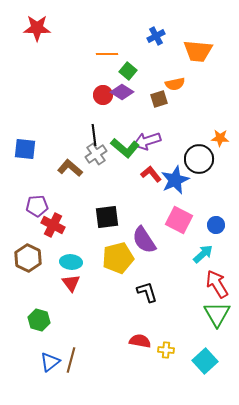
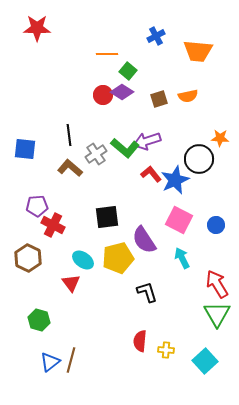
orange semicircle: moved 13 px right, 12 px down
black line: moved 25 px left
cyan arrow: moved 21 px left, 4 px down; rotated 75 degrees counterclockwise
cyan ellipse: moved 12 px right, 2 px up; rotated 30 degrees clockwise
red semicircle: rotated 95 degrees counterclockwise
